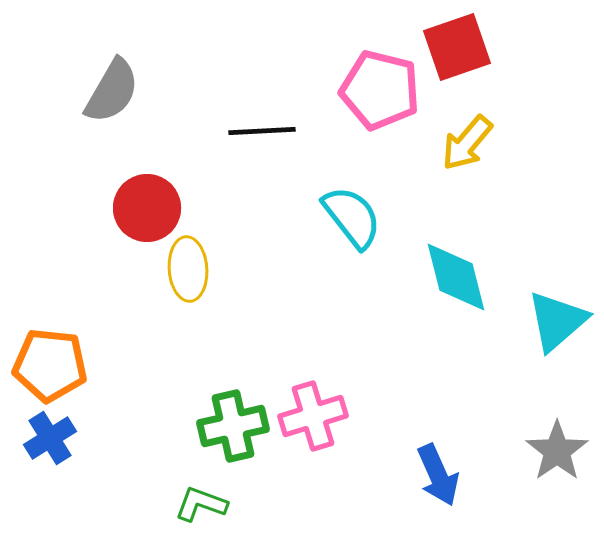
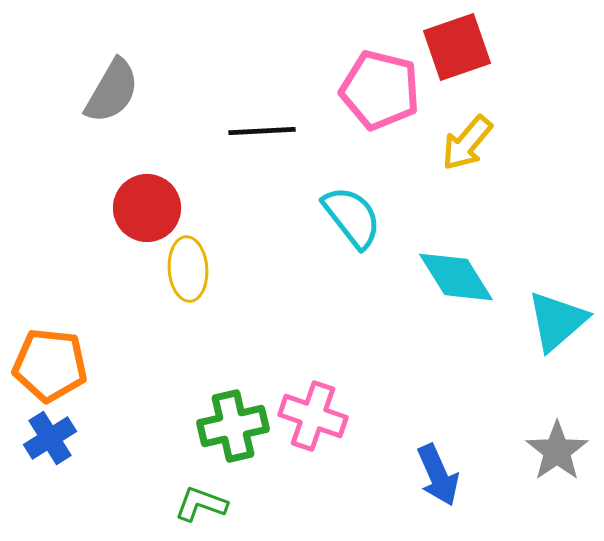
cyan diamond: rotated 18 degrees counterclockwise
pink cross: rotated 36 degrees clockwise
